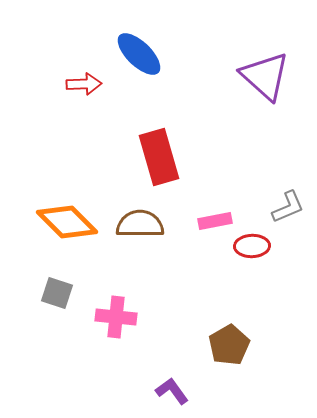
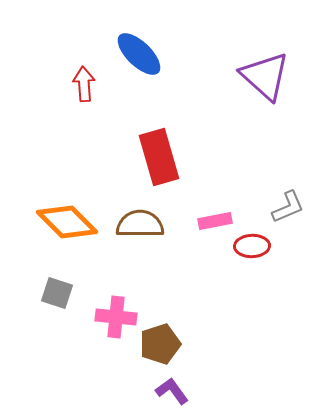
red arrow: rotated 92 degrees counterclockwise
brown pentagon: moved 69 px left, 1 px up; rotated 12 degrees clockwise
